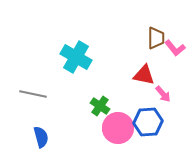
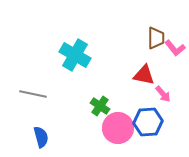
cyan cross: moved 1 px left, 2 px up
